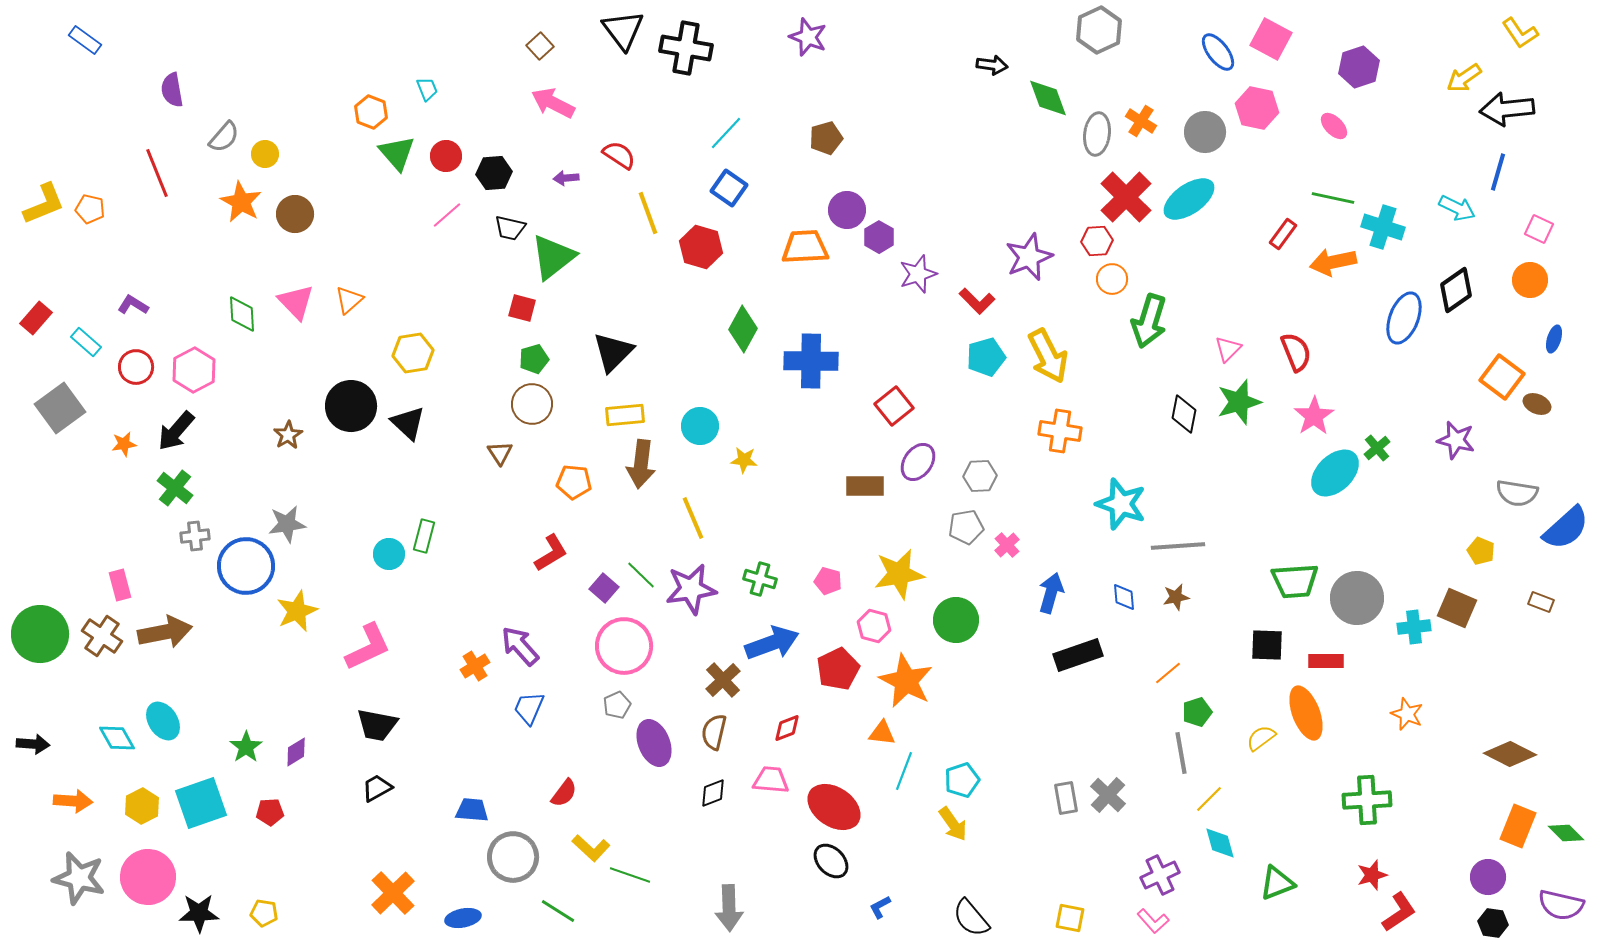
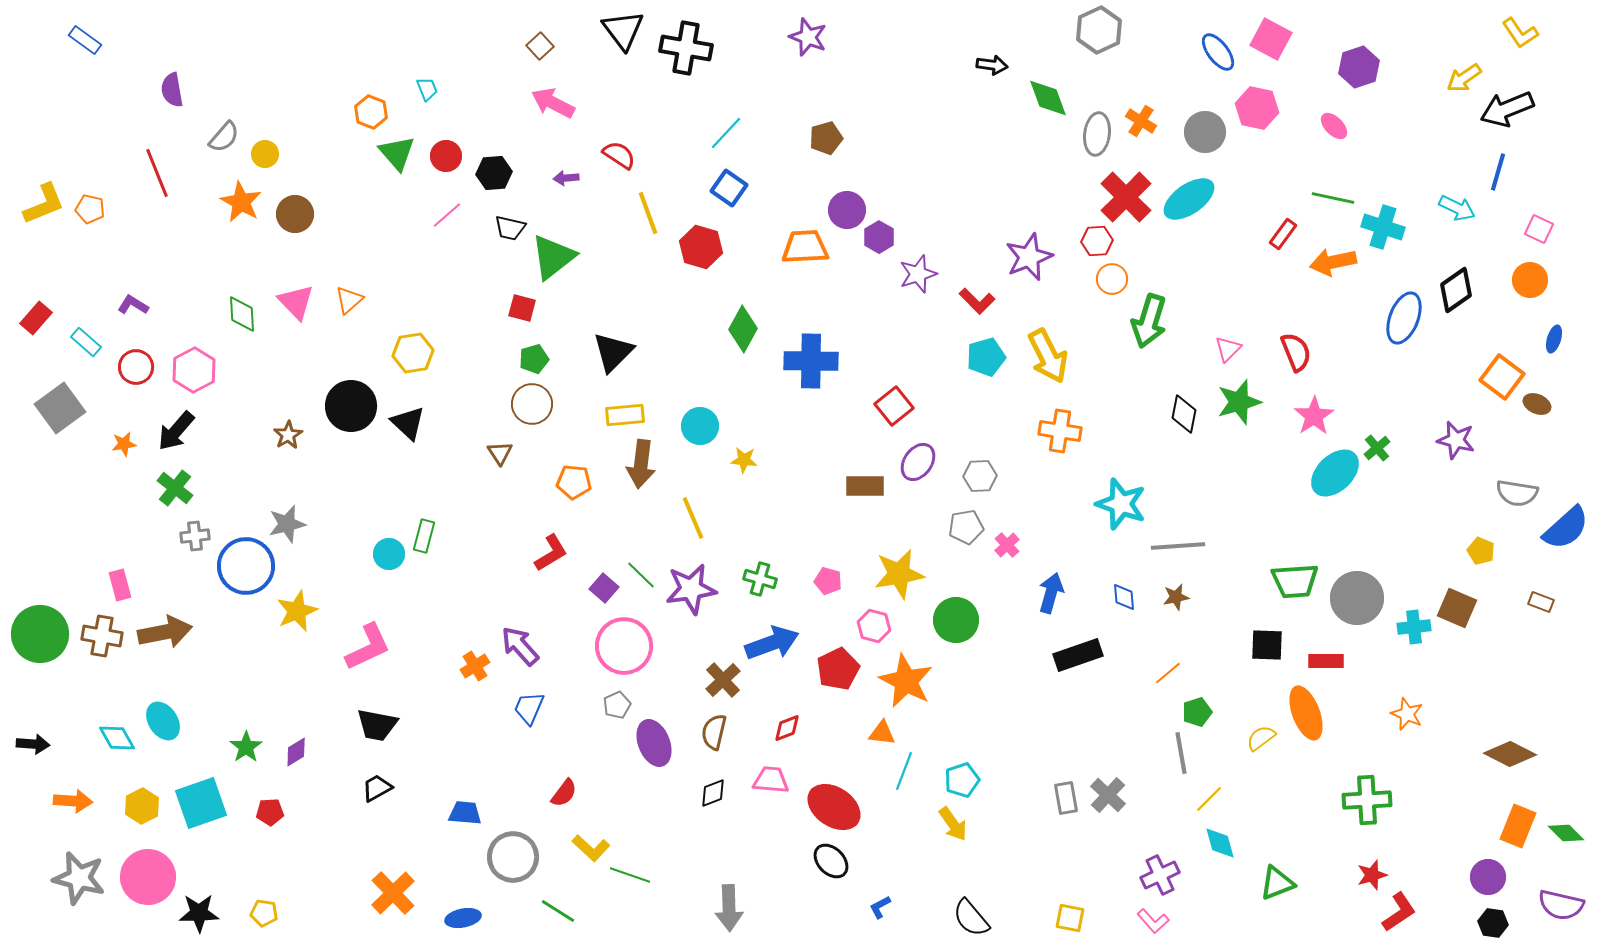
black arrow at (1507, 109): rotated 16 degrees counterclockwise
gray star at (287, 524): rotated 6 degrees counterclockwise
brown cross at (102, 636): rotated 24 degrees counterclockwise
blue trapezoid at (472, 810): moved 7 px left, 3 px down
